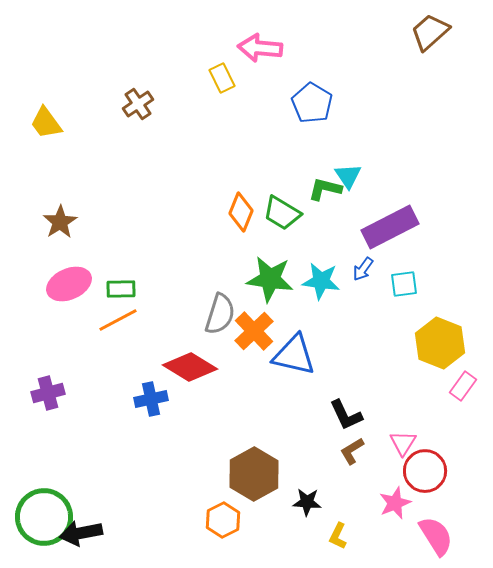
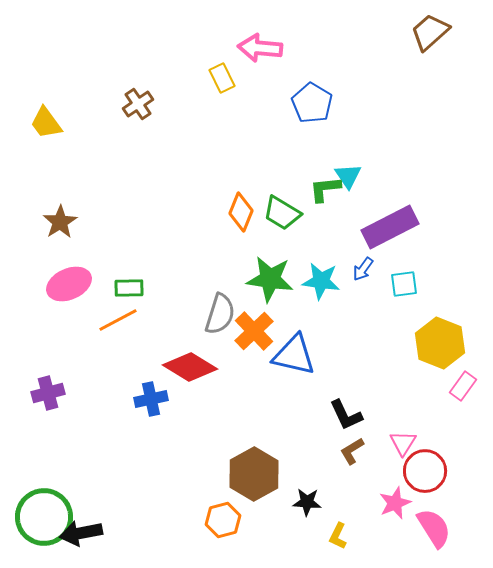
green L-shape: rotated 20 degrees counterclockwise
green rectangle: moved 8 px right, 1 px up
orange hexagon: rotated 12 degrees clockwise
pink semicircle: moved 2 px left, 8 px up
